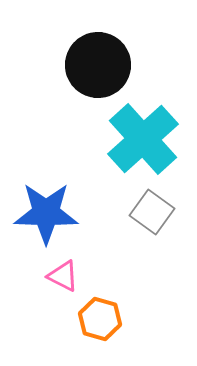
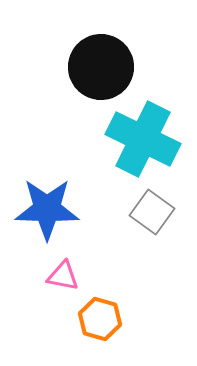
black circle: moved 3 px right, 2 px down
cyan cross: rotated 22 degrees counterclockwise
blue star: moved 1 px right, 4 px up
pink triangle: rotated 16 degrees counterclockwise
